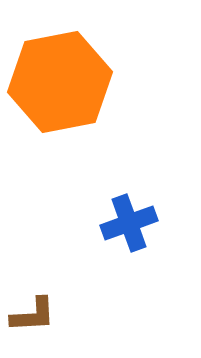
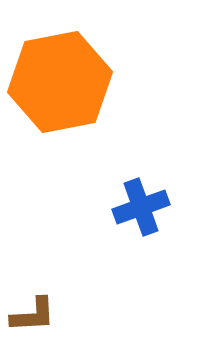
blue cross: moved 12 px right, 16 px up
